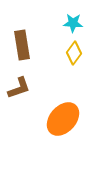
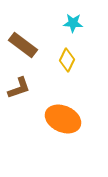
brown rectangle: moved 1 px right; rotated 44 degrees counterclockwise
yellow diamond: moved 7 px left, 7 px down; rotated 10 degrees counterclockwise
orange ellipse: rotated 72 degrees clockwise
